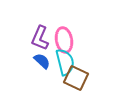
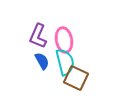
purple L-shape: moved 2 px left, 2 px up
blue semicircle: rotated 18 degrees clockwise
